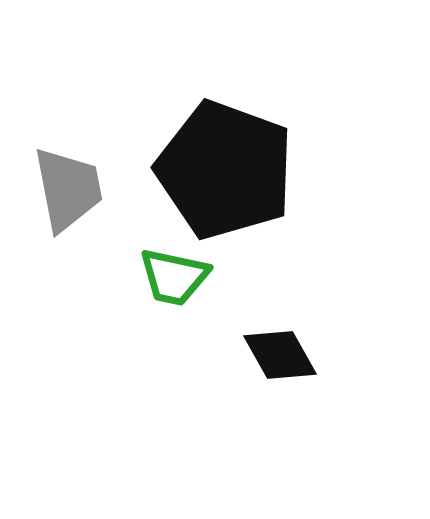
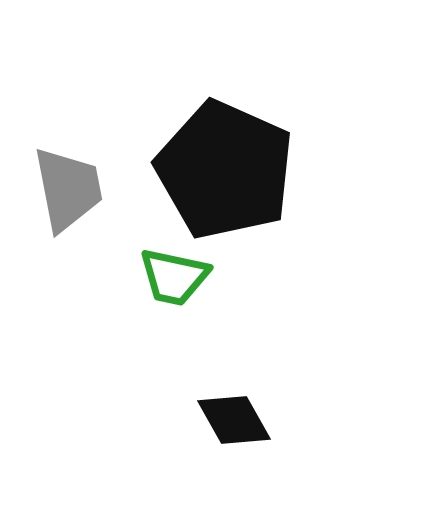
black pentagon: rotated 4 degrees clockwise
black diamond: moved 46 px left, 65 px down
